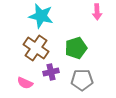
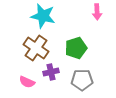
cyan star: moved 2 px right
pink semicircle: moved 2 px right, 1 px up
